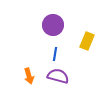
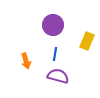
orange arrow: moved 3 px left, 15 px up
